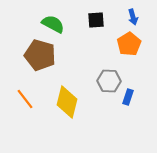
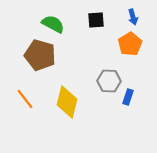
orange pentagon: moved 1 px right
